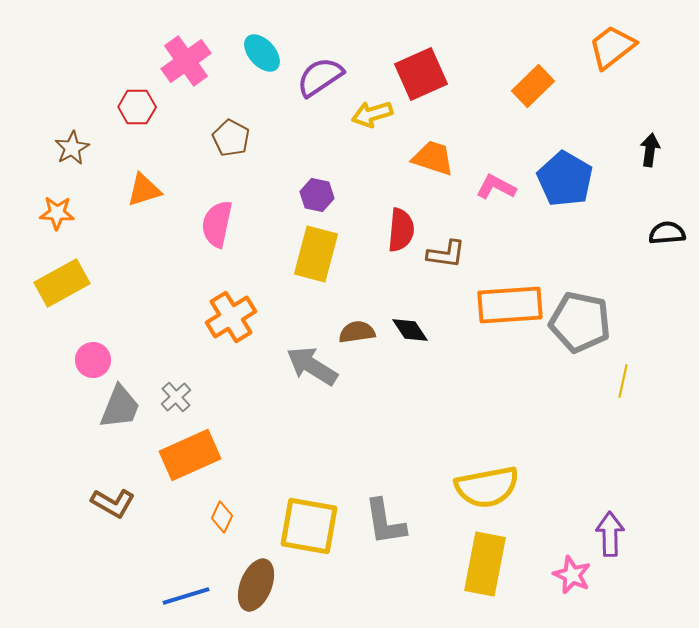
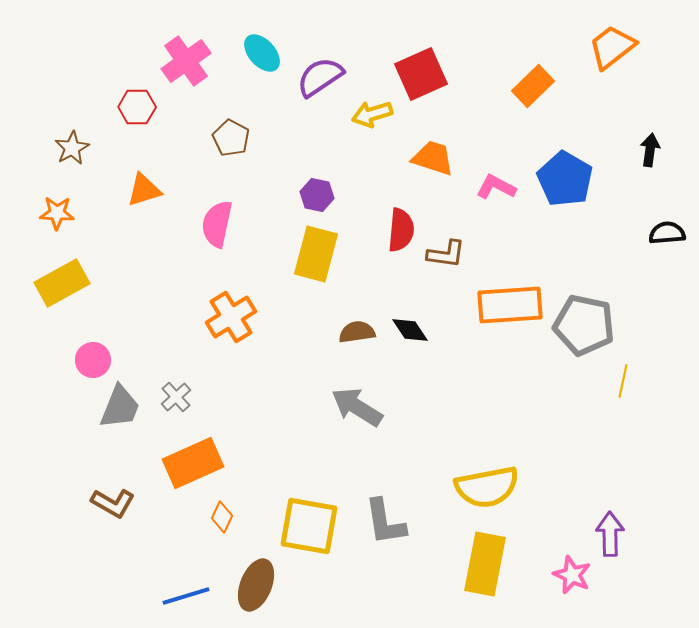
gray pentagon at (580, 322): moved 4 px right, 3 px down
gray arrow at (312, 366): moved 45 px right, 41 px down
orange rectangle at (190, 455): moved 3 px right, 8 px down
